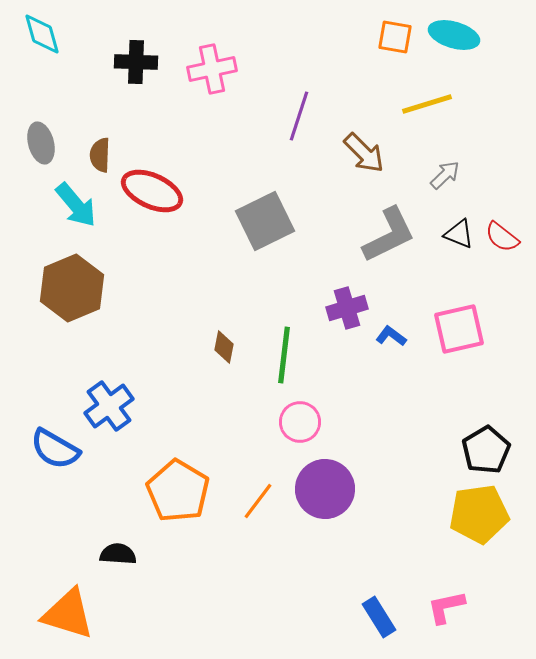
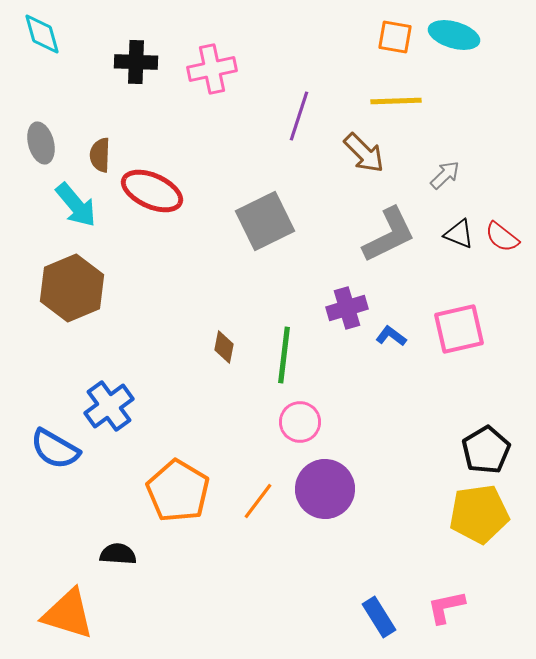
yellow line: moved 31 px left, 3 px up; rotated 15 degrees clockwise
